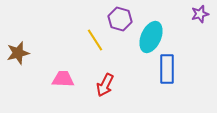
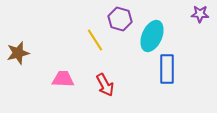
purple star: rotated 18 degrees clockwise
cyan ellipse: moved 1 px right, 1 px up
red arrow: rotated 55 degrees counterclockwise
